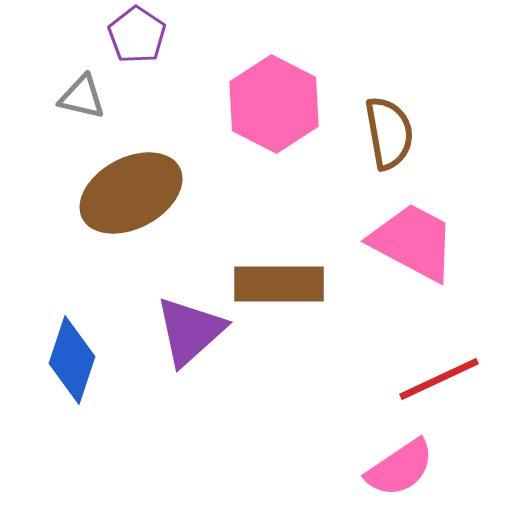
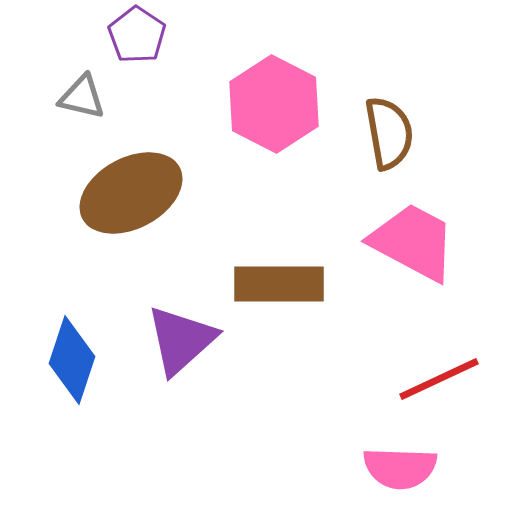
purple triangle: moved 9 px left, 9 px down
pink semicircle: rotated 36 degrees clockwise
